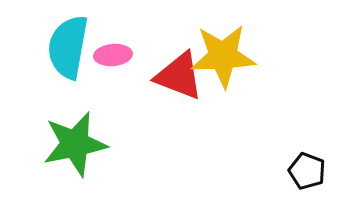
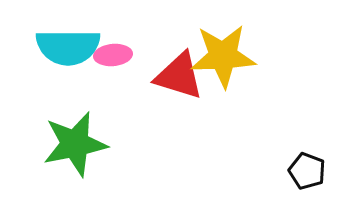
cyan semicircle: rotated 100 degrees counterclockwise
red triangle: rotated 4 degrees counterclockwise
